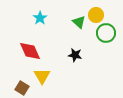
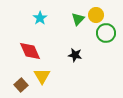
green triangle: moved 1 px left, 3 px up; rotated 32 degrees clockwise
brown square: moved 1 px left, 3 px up; rotated 16 degrees clockwise
